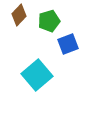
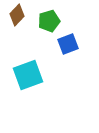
brown diamond: moved 2 px left
cyan square: moved 9 px left; rotated 20 degrees clockwise
